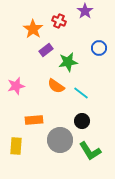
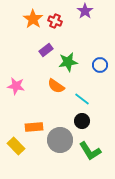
red cross: moved 4 px left
orange star: moved 10 px up
blue circle: moved 1 px right, 17 px down
pink star: rotated 24 degrees clockwise
cyan line: moved 1 px right, 6 px down
orange rectangle: moved 7 px down
yellow rectangle: rotated 48 degrees counterclockwise
